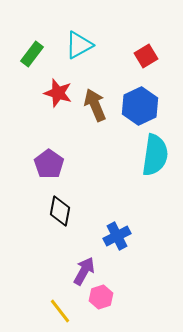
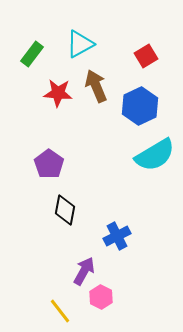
cyan triangle: moved 1 px right, 1 px up
red star: rotated 12 degrees counterclockwise
brown arrow: moved 1 px right, 19 px up
cyan semicircle: rotated 51 degrees clockwise
black diamond: moved 5 px right, 1 px up
pink hexagon: rotated 15 degrees counterclockwise
